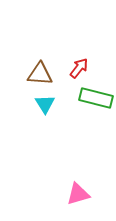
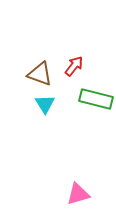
red arrow: moved 5 px left, 2 px up
brown triangle: rotated 16 degrees clockwise
green rectangle: moved 1 px down
